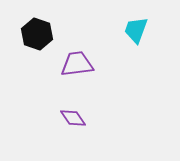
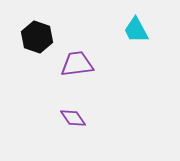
cyan trapezoid: rotated 48 degrees counterclockwise
black hexagon: moved 3 px down
